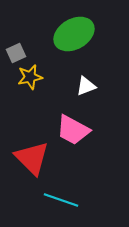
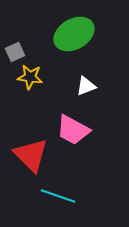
gray square: moved 1 px left, 1 px up
yellow star: rotated 20 degrees clockwise
red triangle: moved 1 px left, 3 px up
cyan line: moved 3 px left, 4 px up
